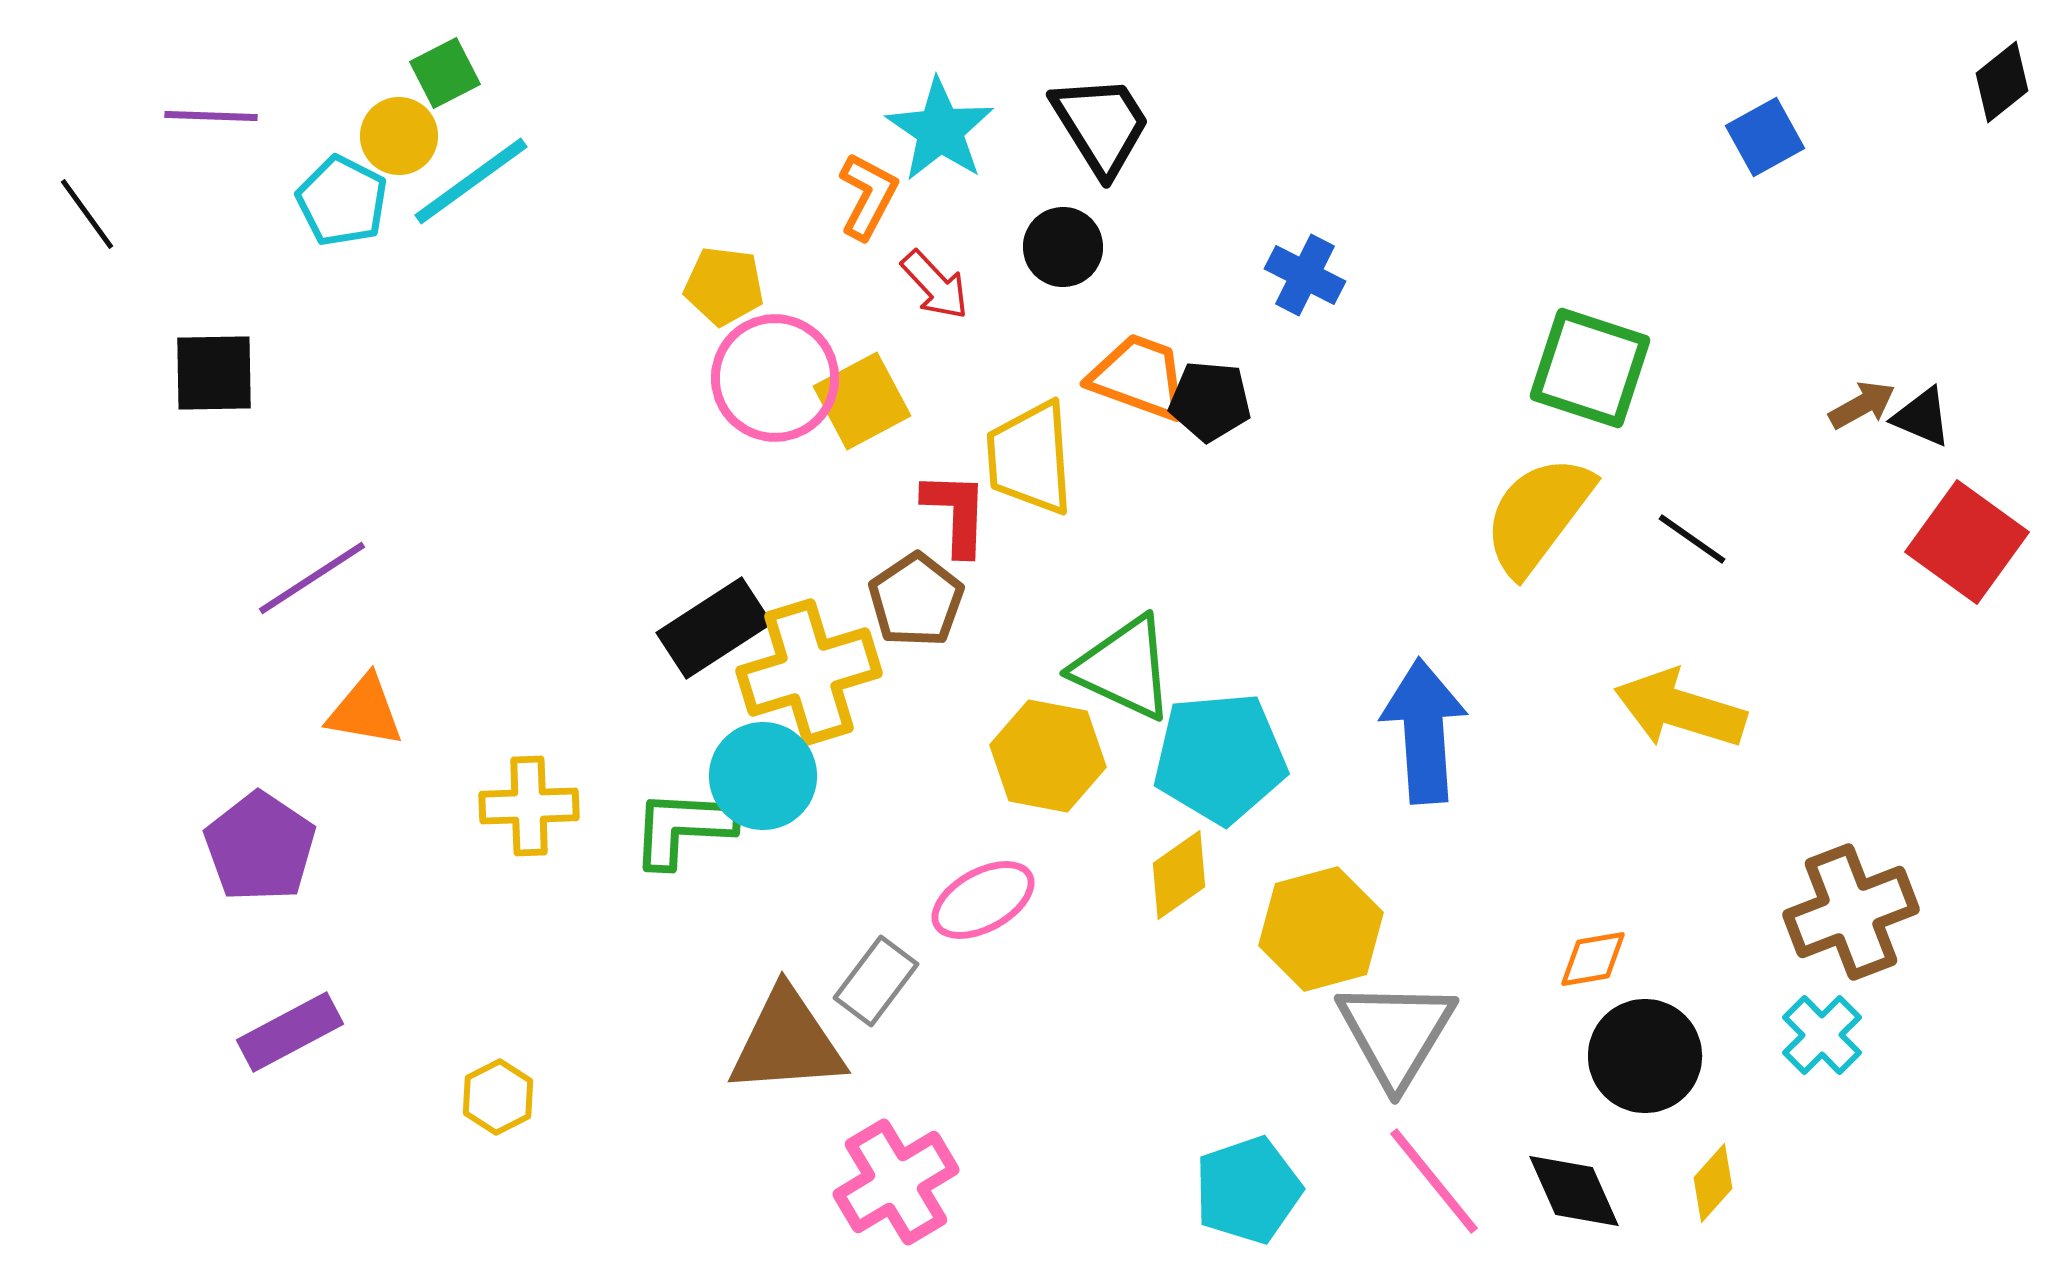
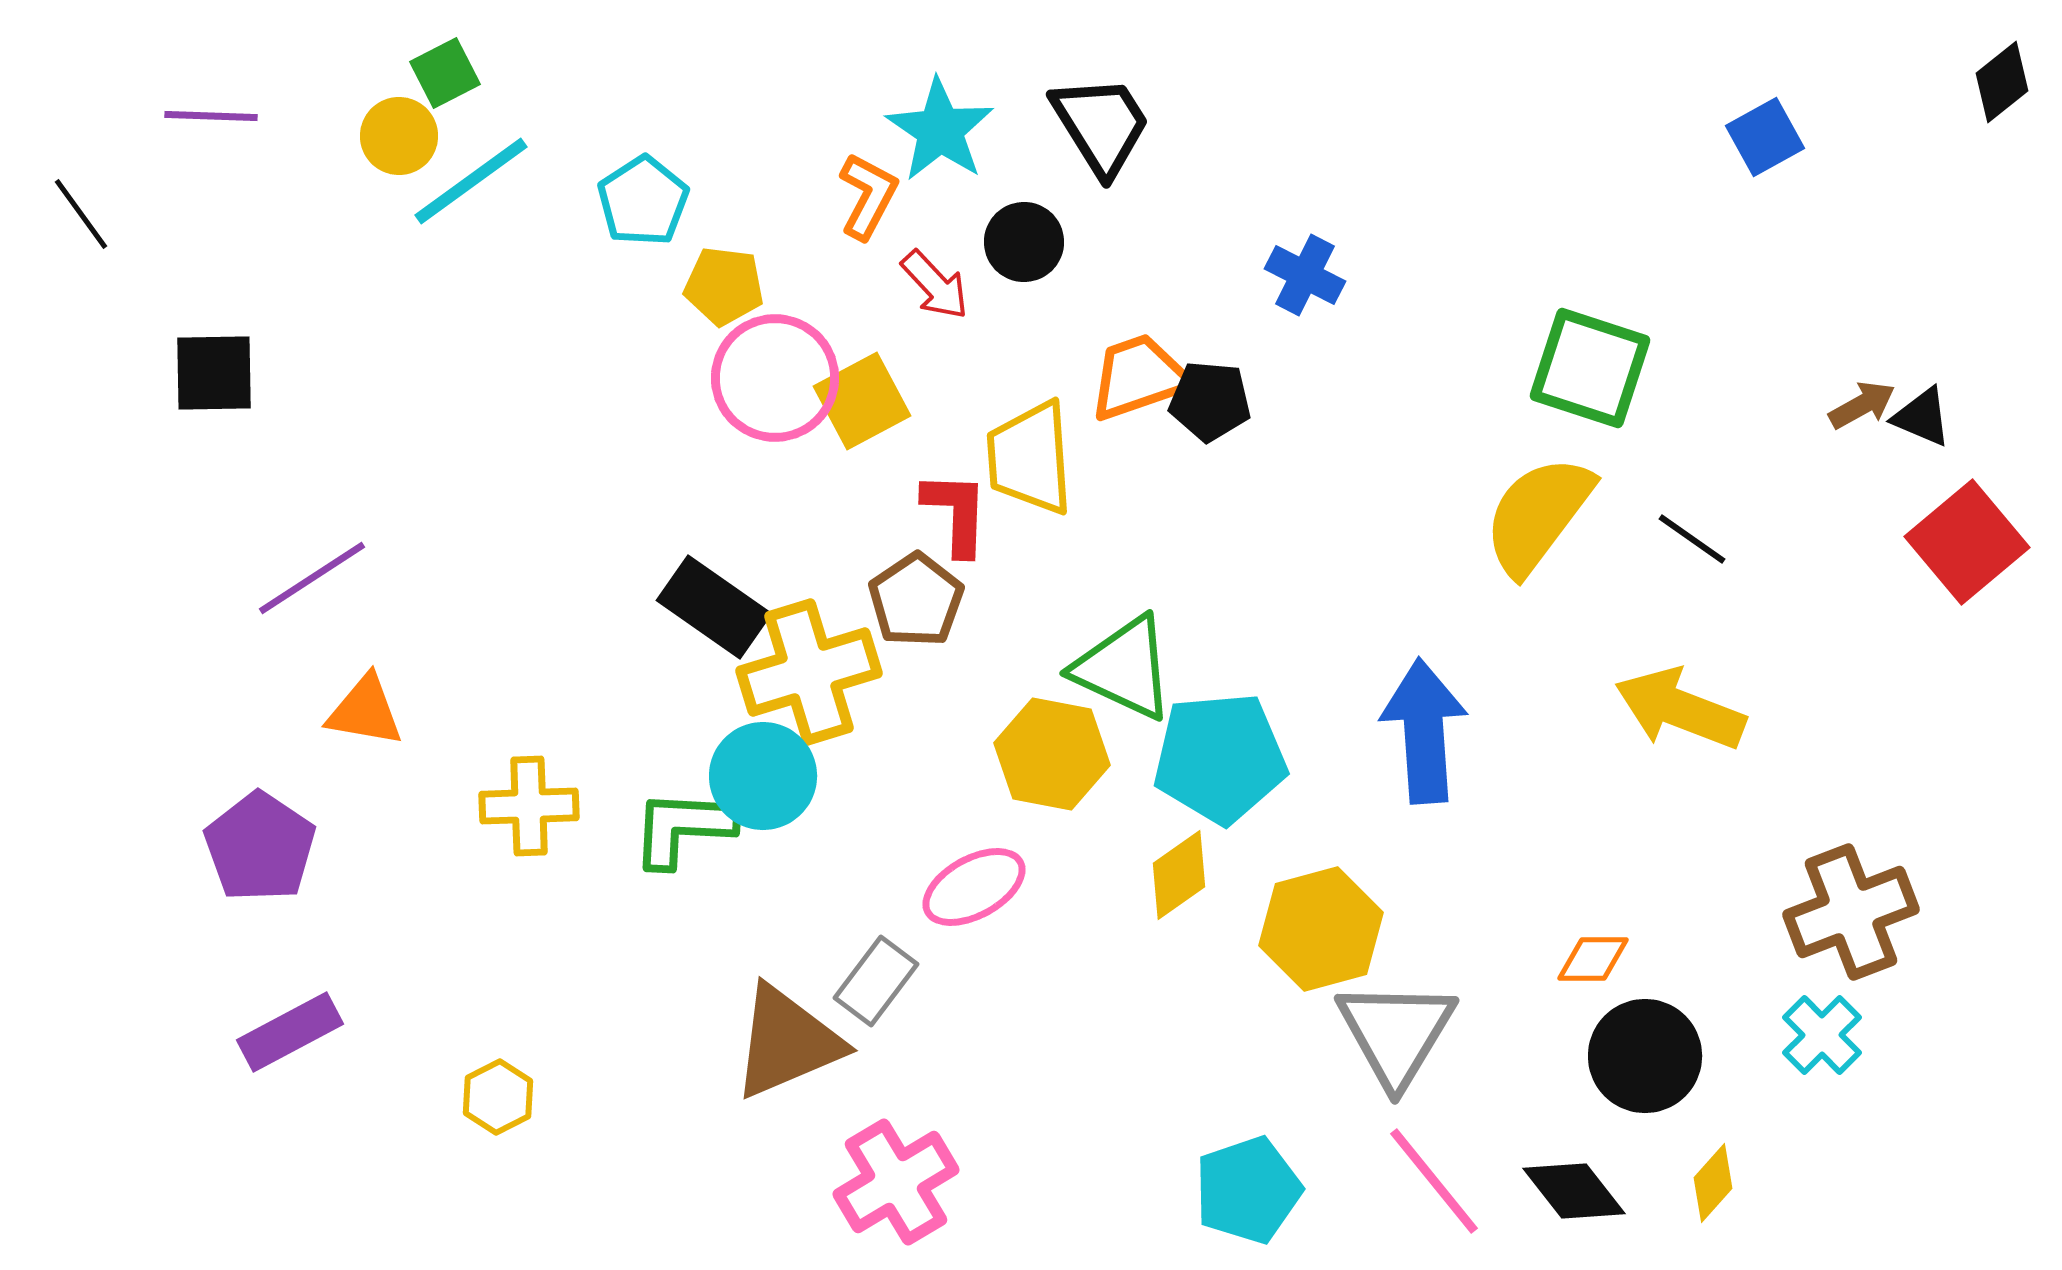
cyan pentagon at (342, 201): moved 301 px right; rotated 12 degrees clockwise
black line at (87, 214): moved 6 px left
black circle at (1063, 247): moved 39 px left, 5 px up
orange trapezoid at (1139, 377): rotated 39 degrees counterclockwise
red square at (1967, 542): rotated 14 degrees clockwise
black rectangle at (714, 628): moved 21 px up; rotated 68 degrees clockwise
yellow arrow at (1680, 709): rotated 4 degrees clockwise
yellow hexagon at (1048, 756): moved 4 px right, 2 px up
pink ellipse at (983, 900): moved 9 px left, 13 px up
orange diamond at (1593, 959): rotated 10 degrees clockwise
brown triangle at (787, 1042): rotated 19 degrees counterclockwise
black diamond at (1574, 1191): rotated 14 degrees counterclockwise
